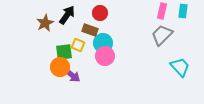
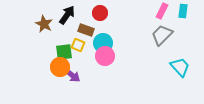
pink rectangle: rotated 14 degrees clockwise
brown star: moved 1 px left, 1 px down; rotated 18 degrees counterclockwise
brown rectangle: moved 4 px left
